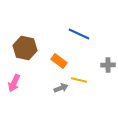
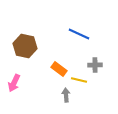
brown hexagon: moved 2 px up
orange rectangle: moved 8 px down
gray cross: moved 13 px left
gray arrow: moved 5 px right, 7 px down; rotated 72 degrees counterclockwise
